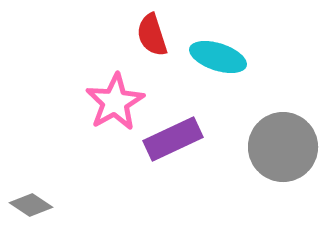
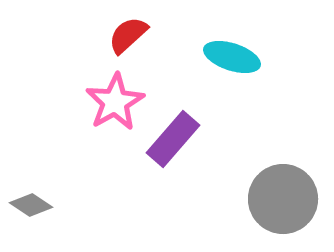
red semicircle: moved 24 px left; rotated 66 degrees clockwise
cyan ellipse: moved 14 px right
purple rectangle: rotated 24 degrees counterclockwise
gray circle: moved 52 px down
